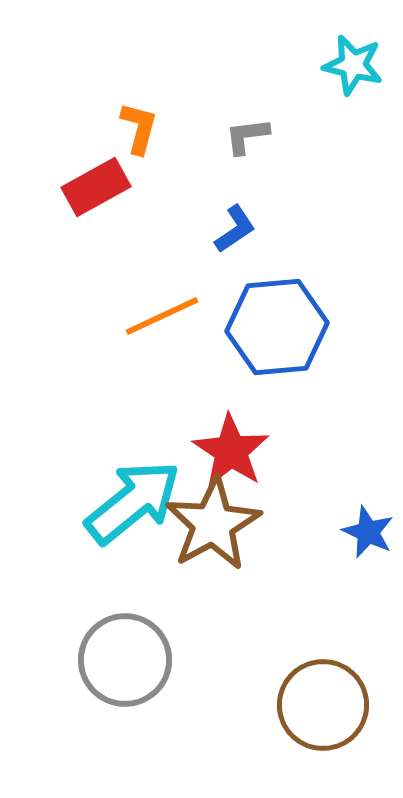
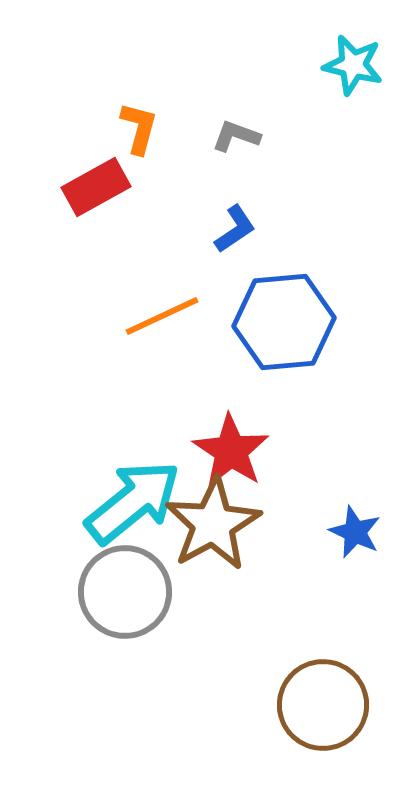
gray L-shape: moved 11 px left; rotated 27 degrees clockwise
blue hexagon: moved 7 px right, 5 px up
blue star: moved 13 px left
gray circle: moved 68 px up
